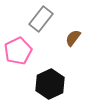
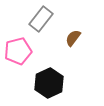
pink pentagon: rotated 12 degrees clockwise
black hexagon: moved 1 px left, 1 px up
